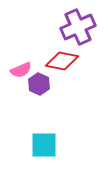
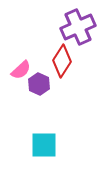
red diamond: rotated 68 degrees counterclockwise
pink semicircle: rotated 20 degrees counterclockwise
